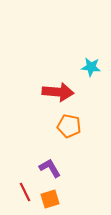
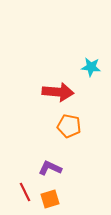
purple L-shape: rotated 35 degrees counterclockwise
